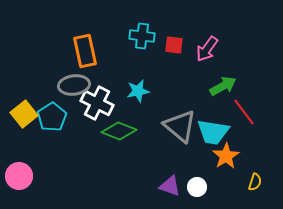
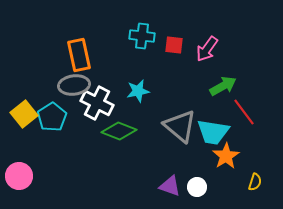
orange rectangle: moved 6 px left, 4 px down
